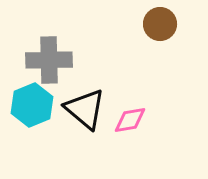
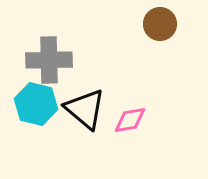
cyan hexagon: moved 4 px right, 1 px up; rotated 24 degrees counterclockwise
